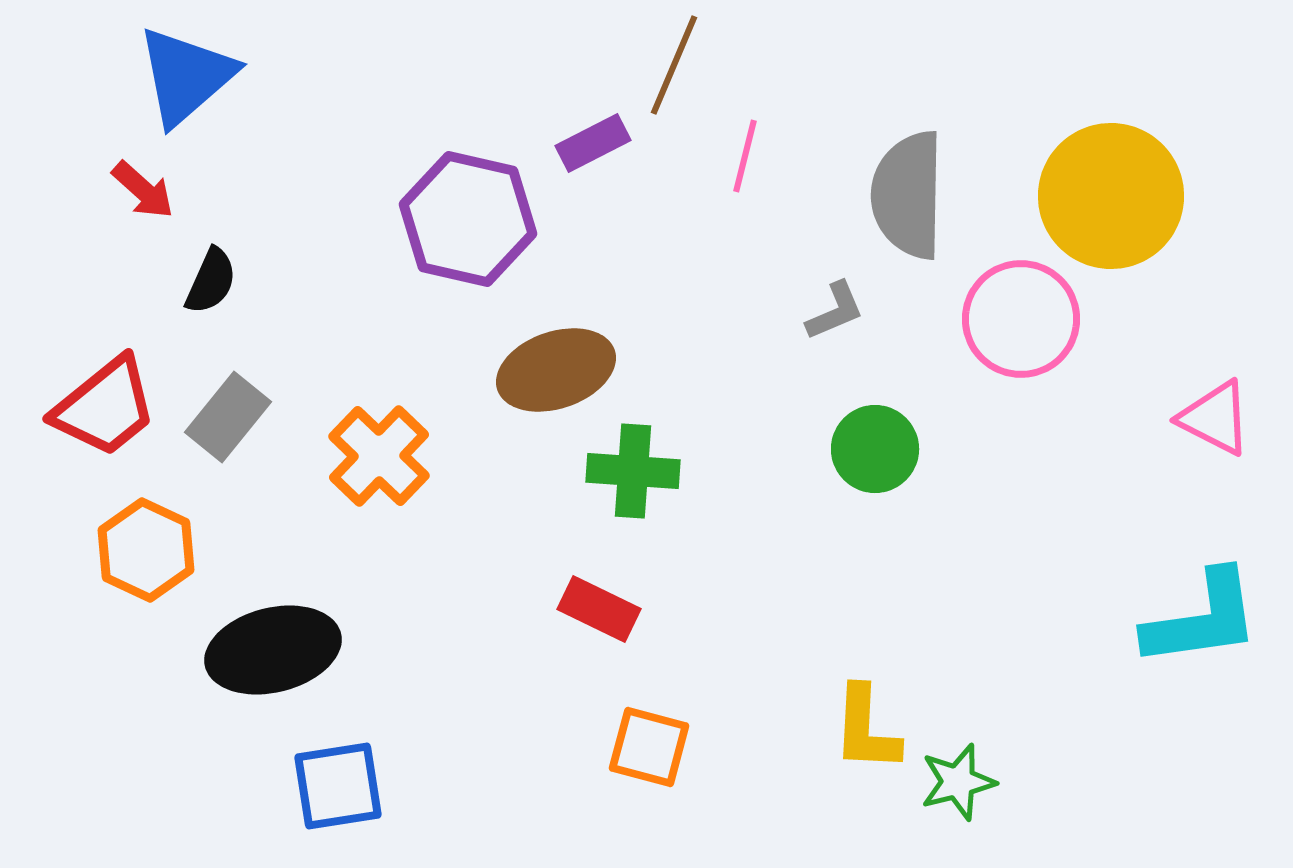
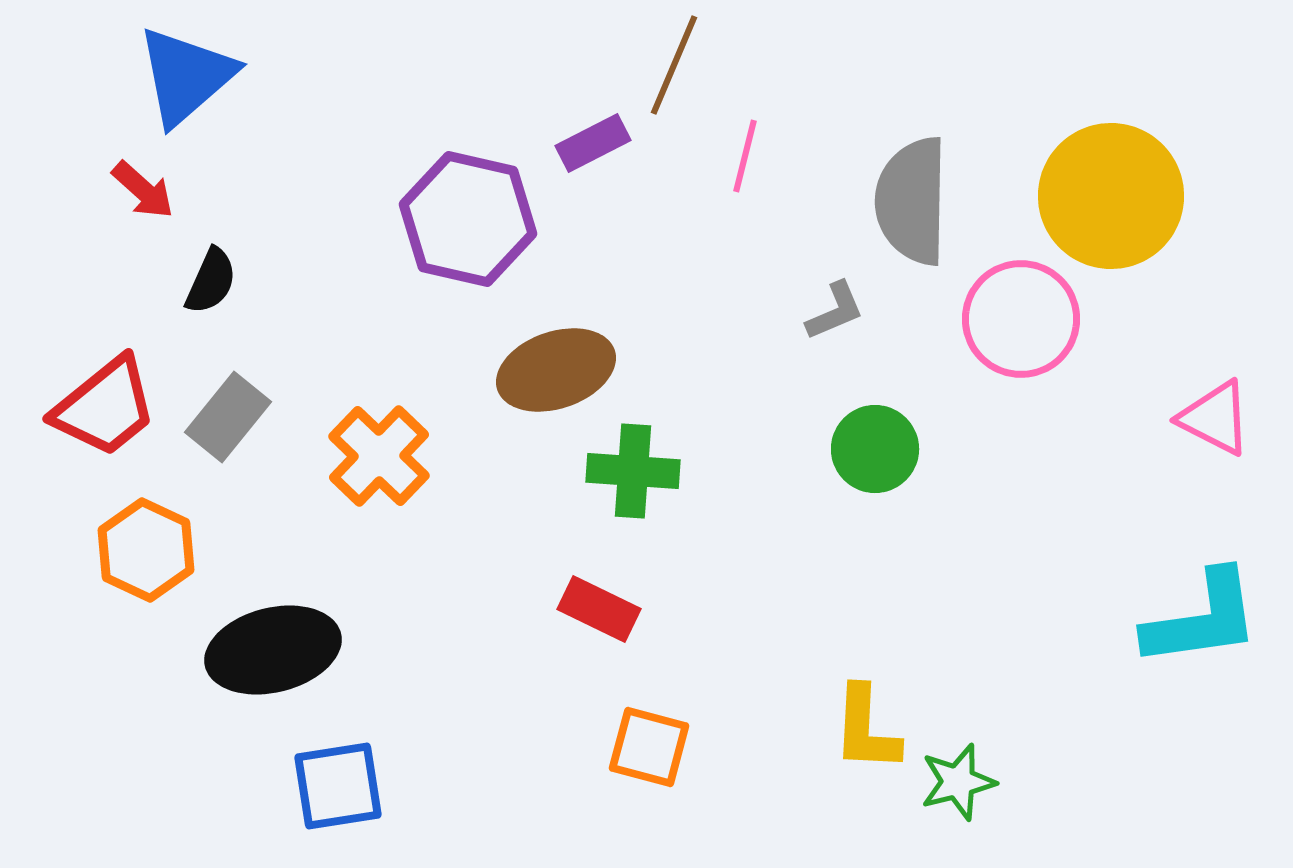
gray semicircle: moved 4 px right, 6 px down
